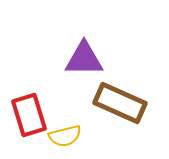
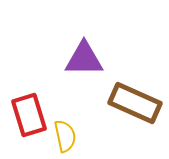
brown rectangle: moved 15 px right
yellow semicircle: rotated 88 degrees counterclockwise
